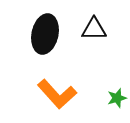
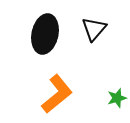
black triangle: rotated 48 degrees counterclockwise
orange L-shape: rotated 87 degrees counterclockwise
